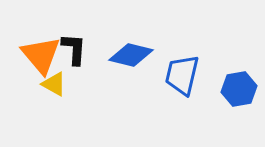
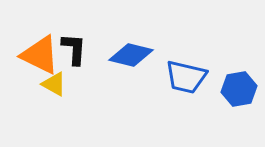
orange triangle: moved 1 px left; rotated 24 degrees counterclockwise
blue trapezoid: moved 4 px right, 2 px down; rotated 90 degrees counterclockwise
